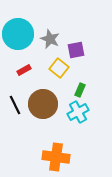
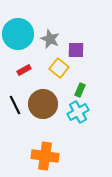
purple square: rotated 12 degrees clockwise
orange cross: moved 11 px left, 1 px up
